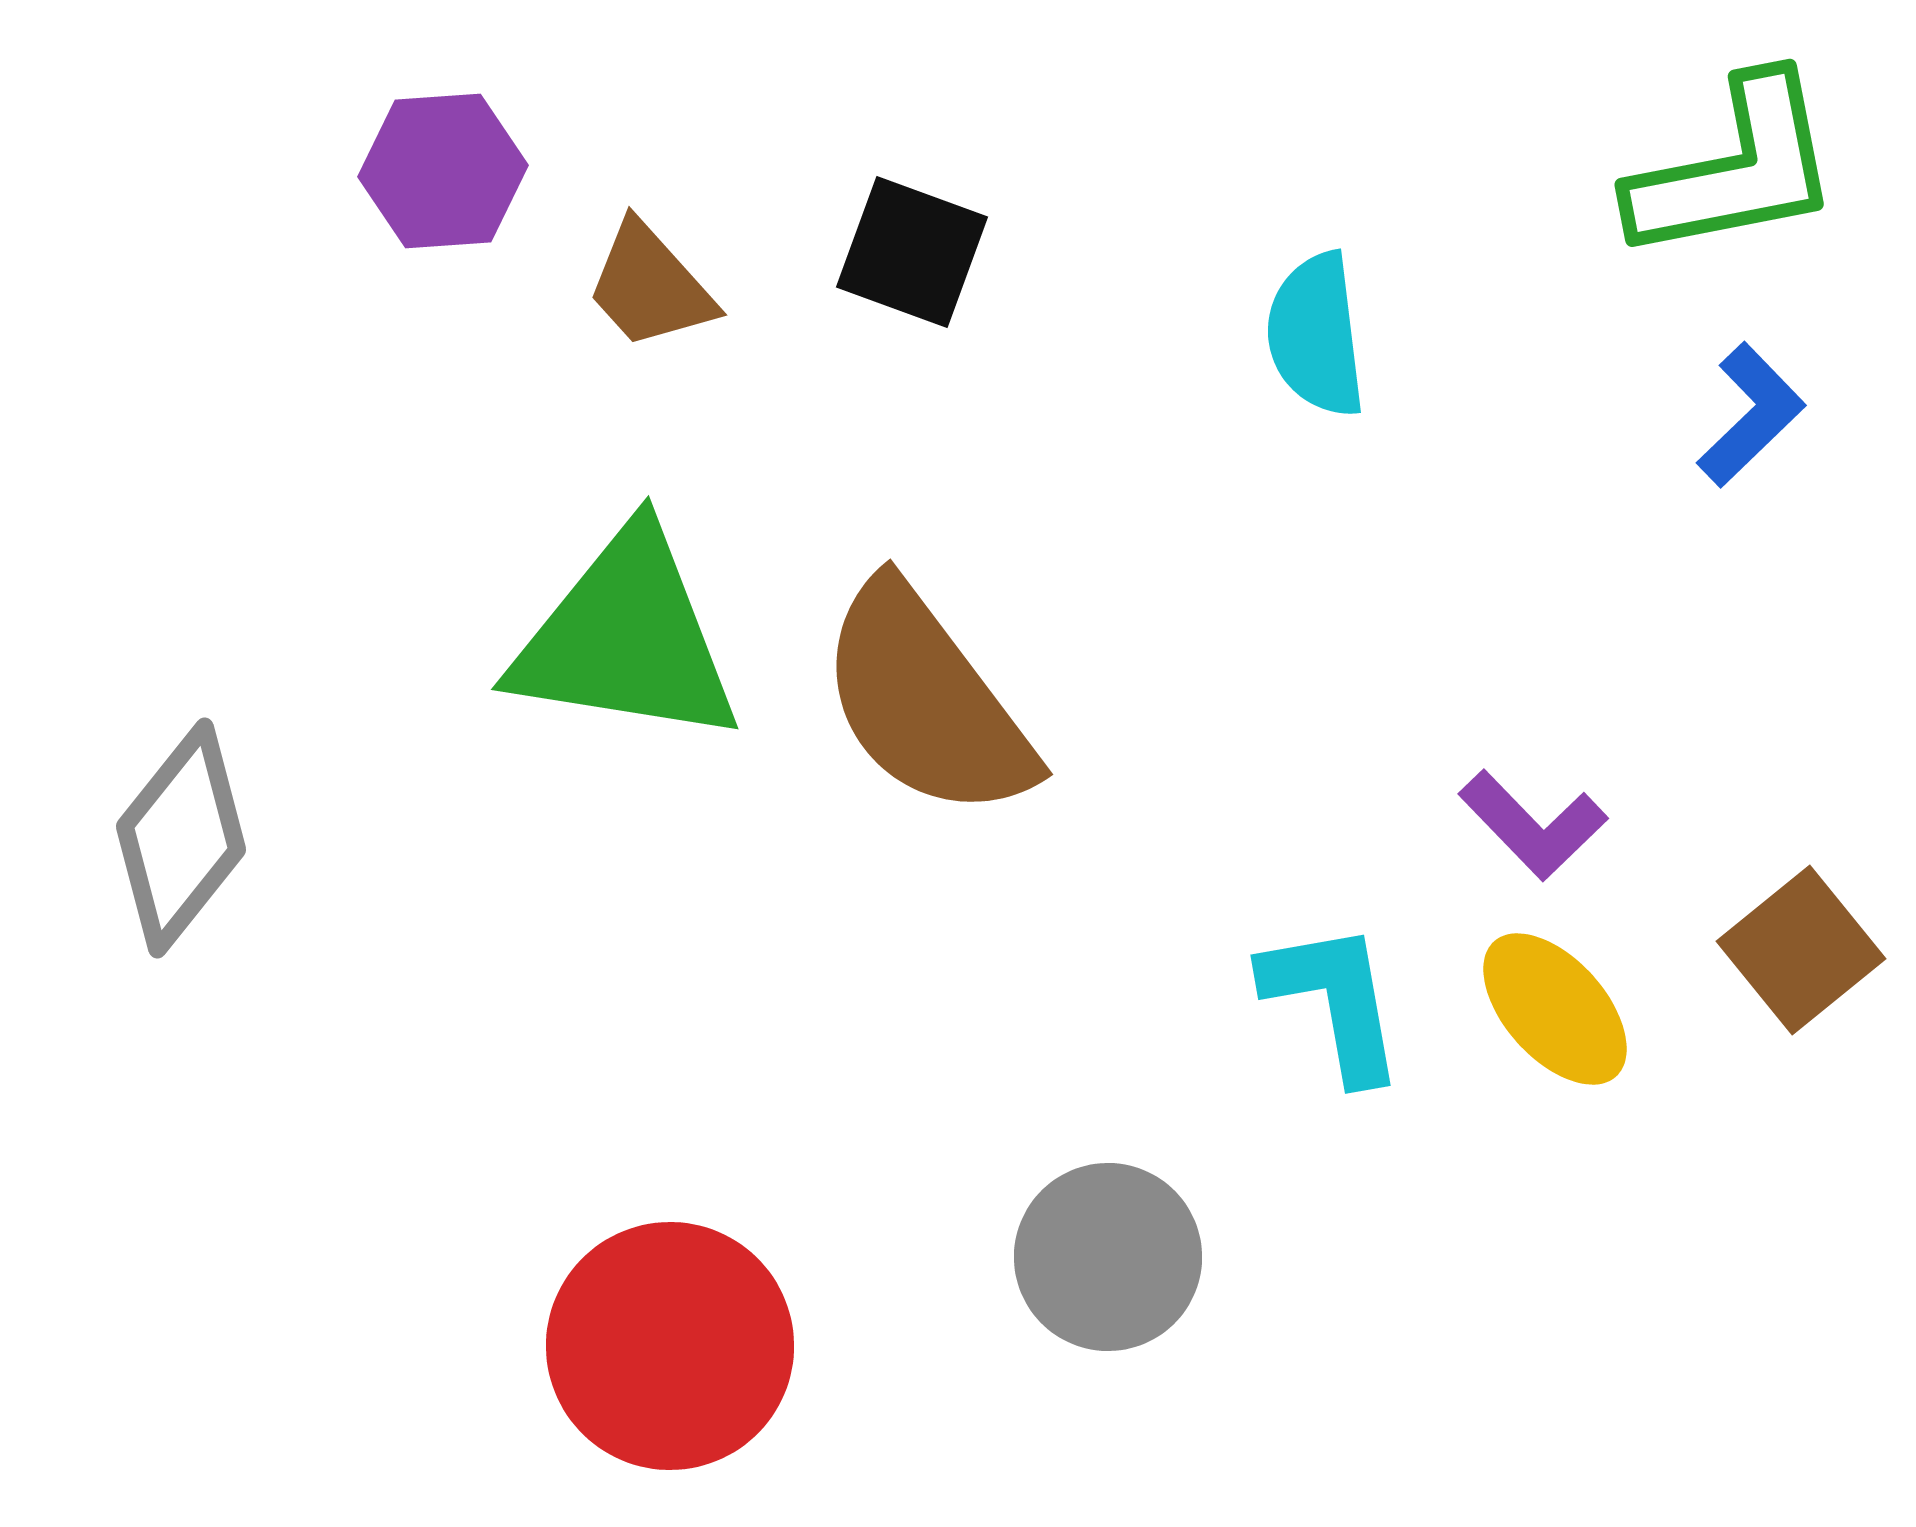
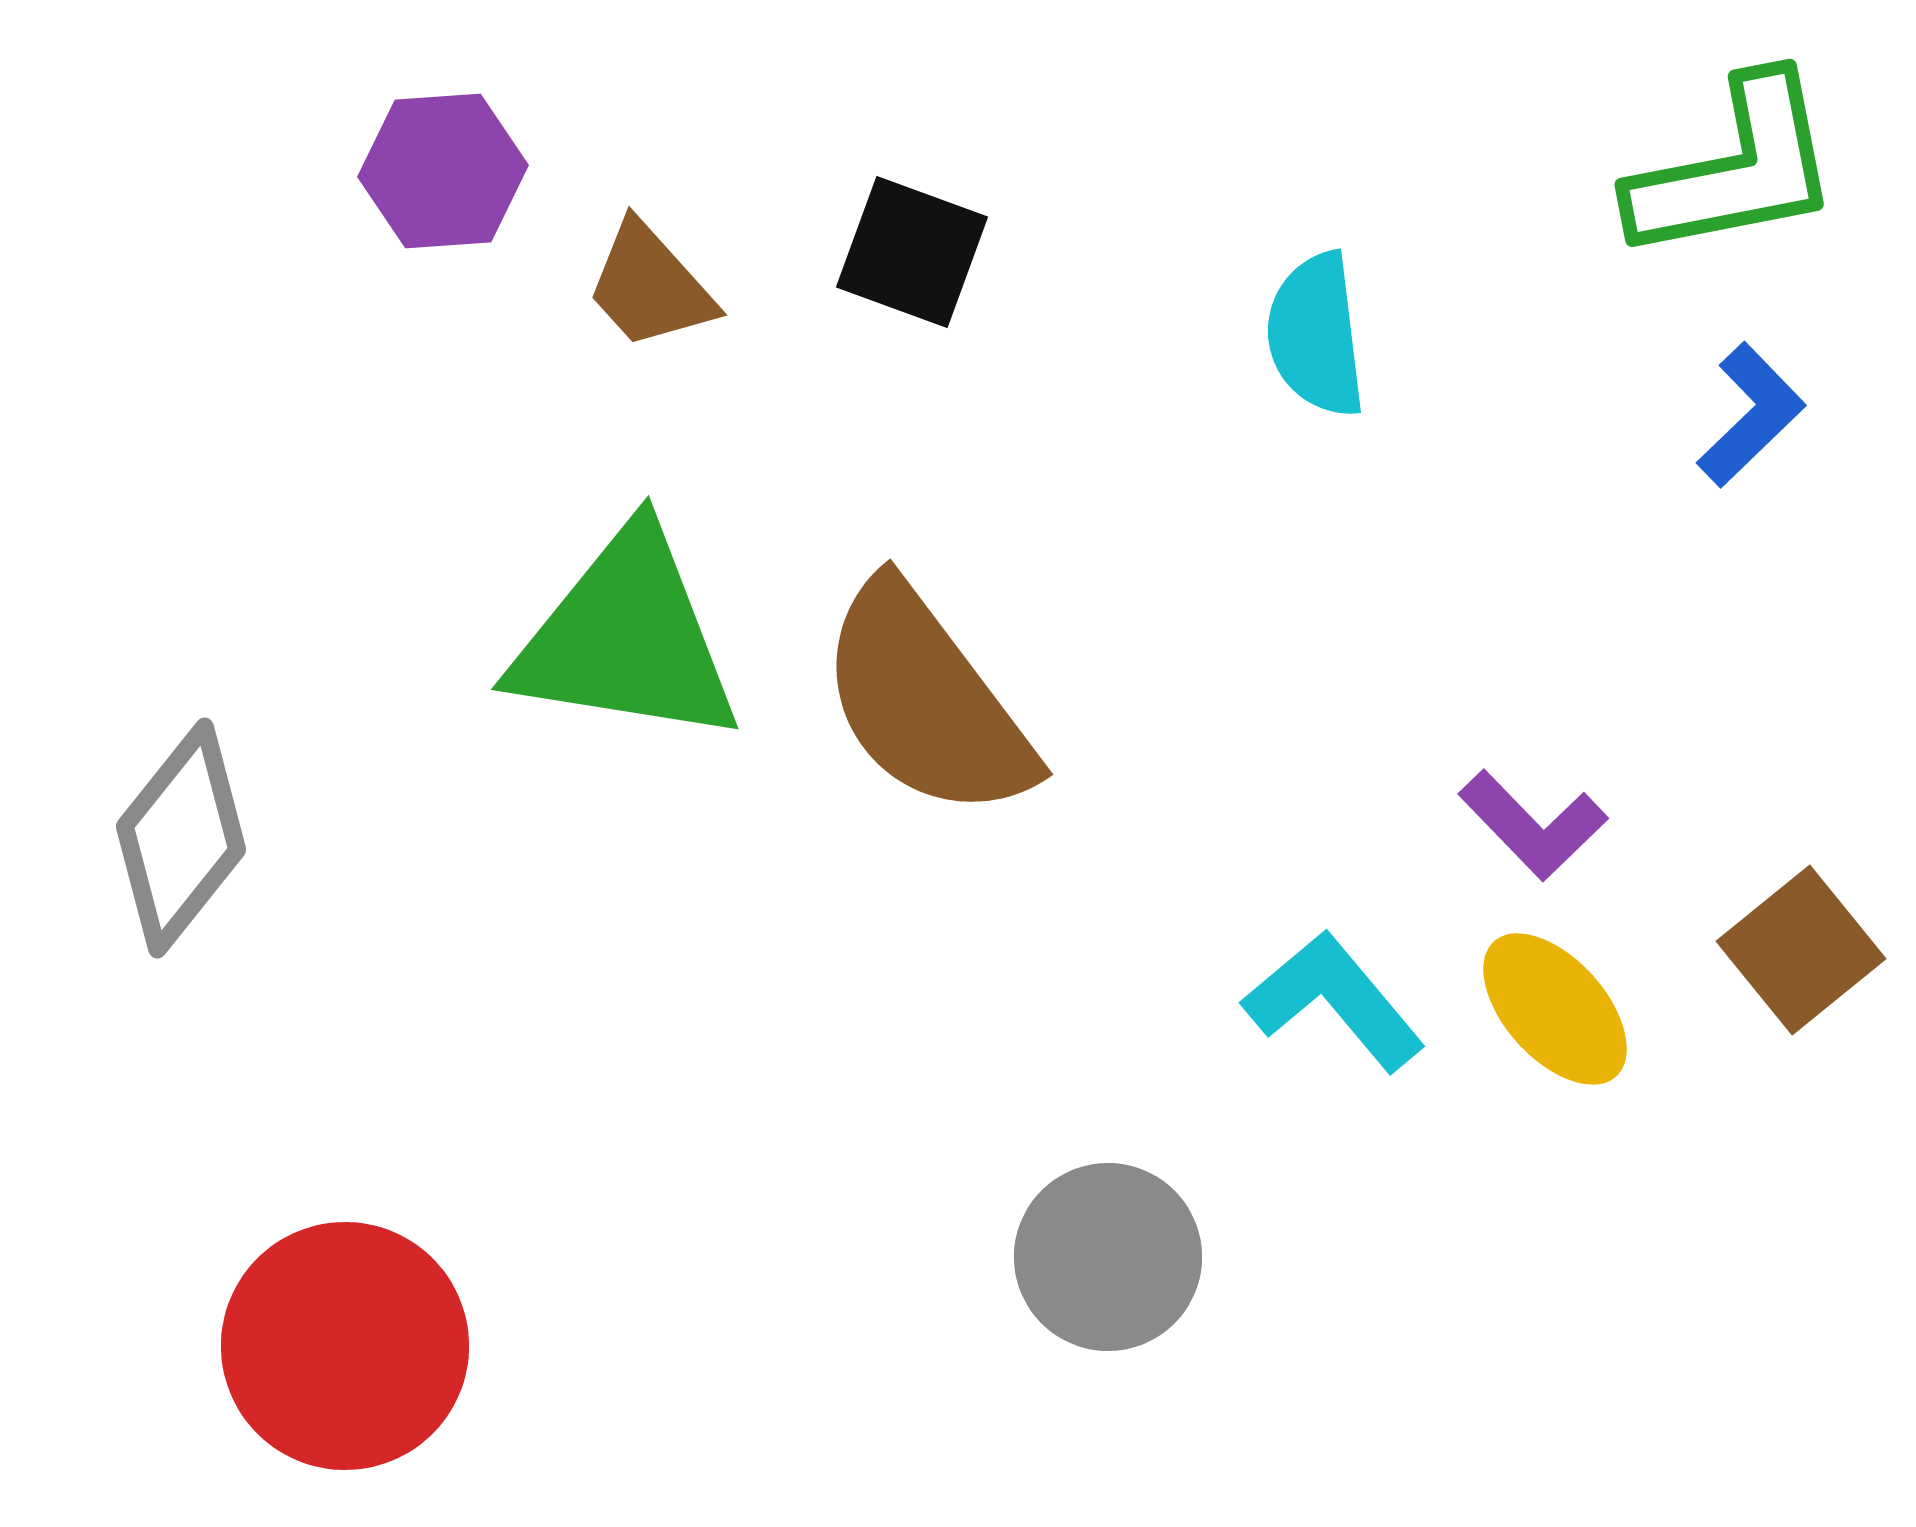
cyan L-shape: rotated 30 degrees counterclockwise
red circle: moved 325 px left
